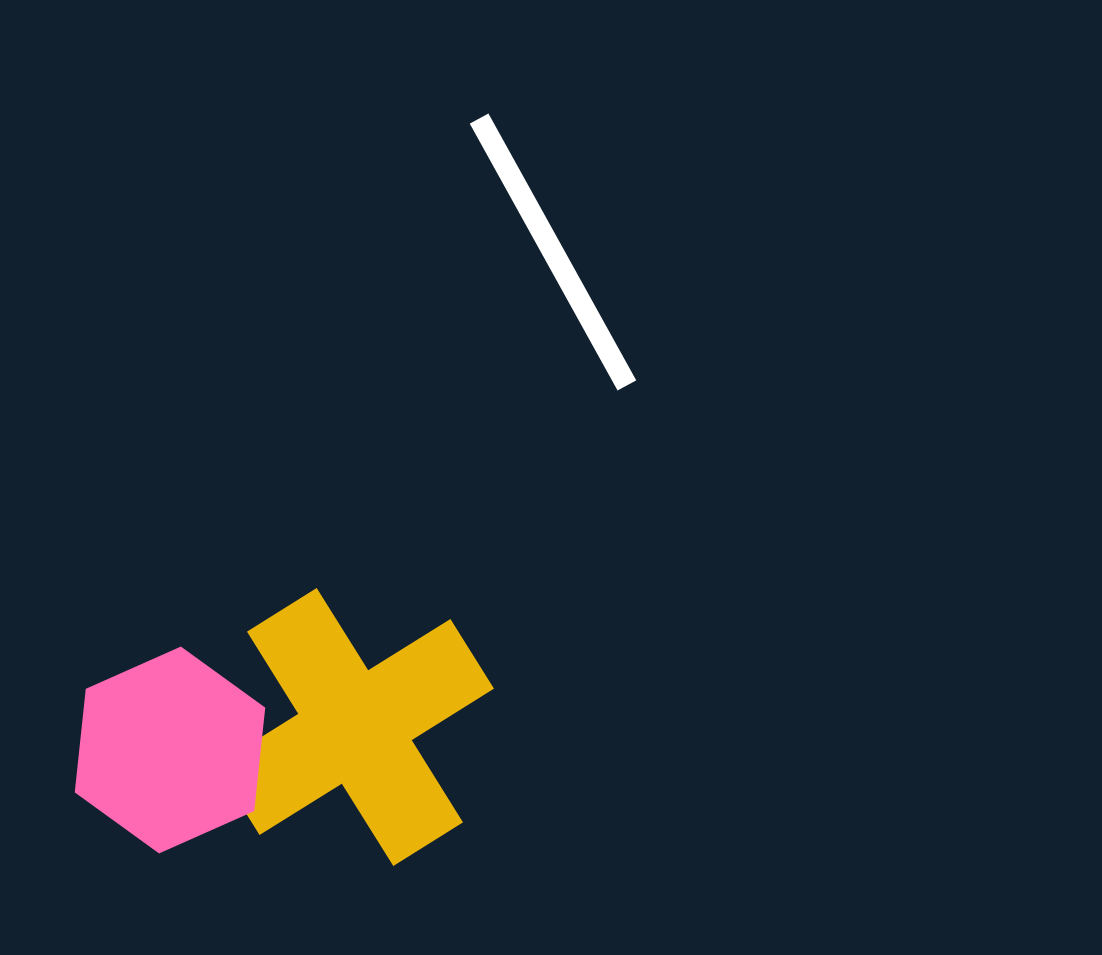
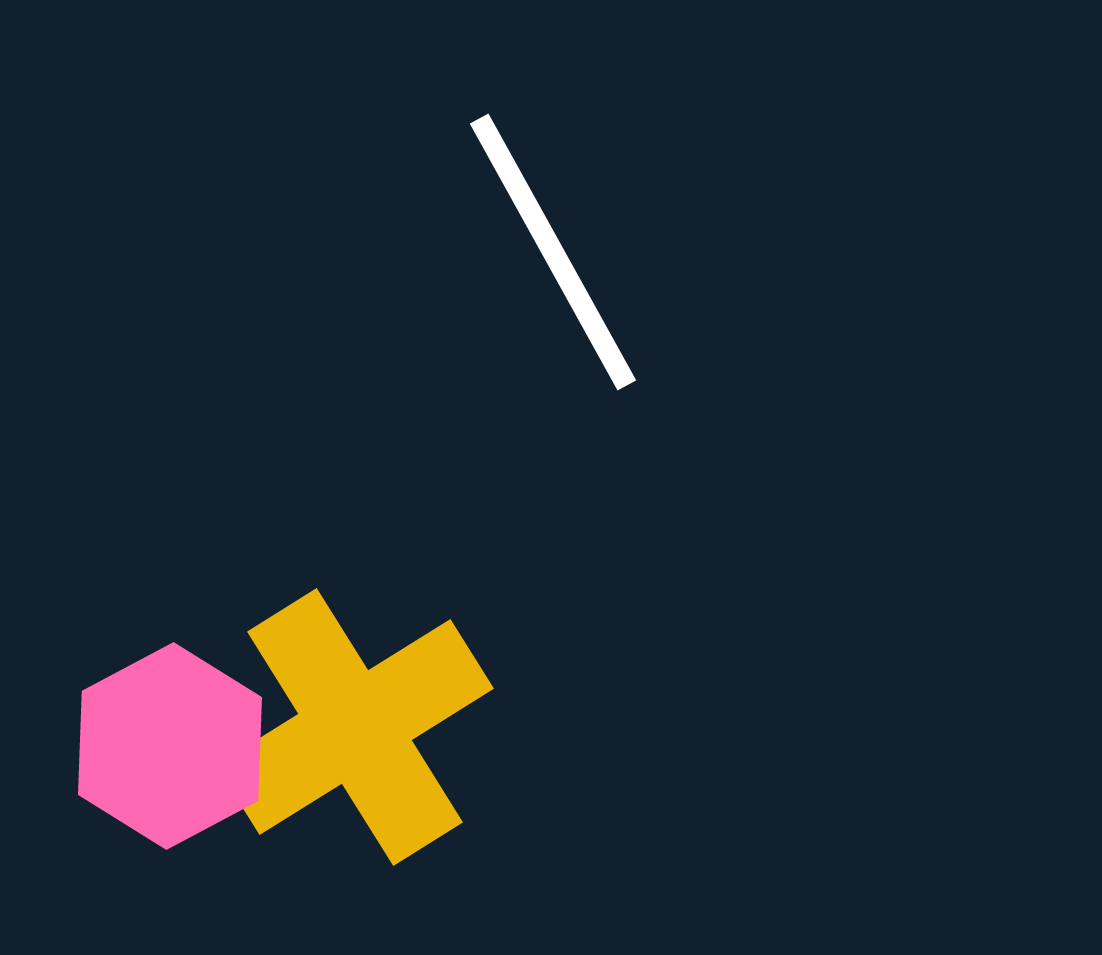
pink hexagon: moved 4 px up; rotated 4 degrees counterclockwise
